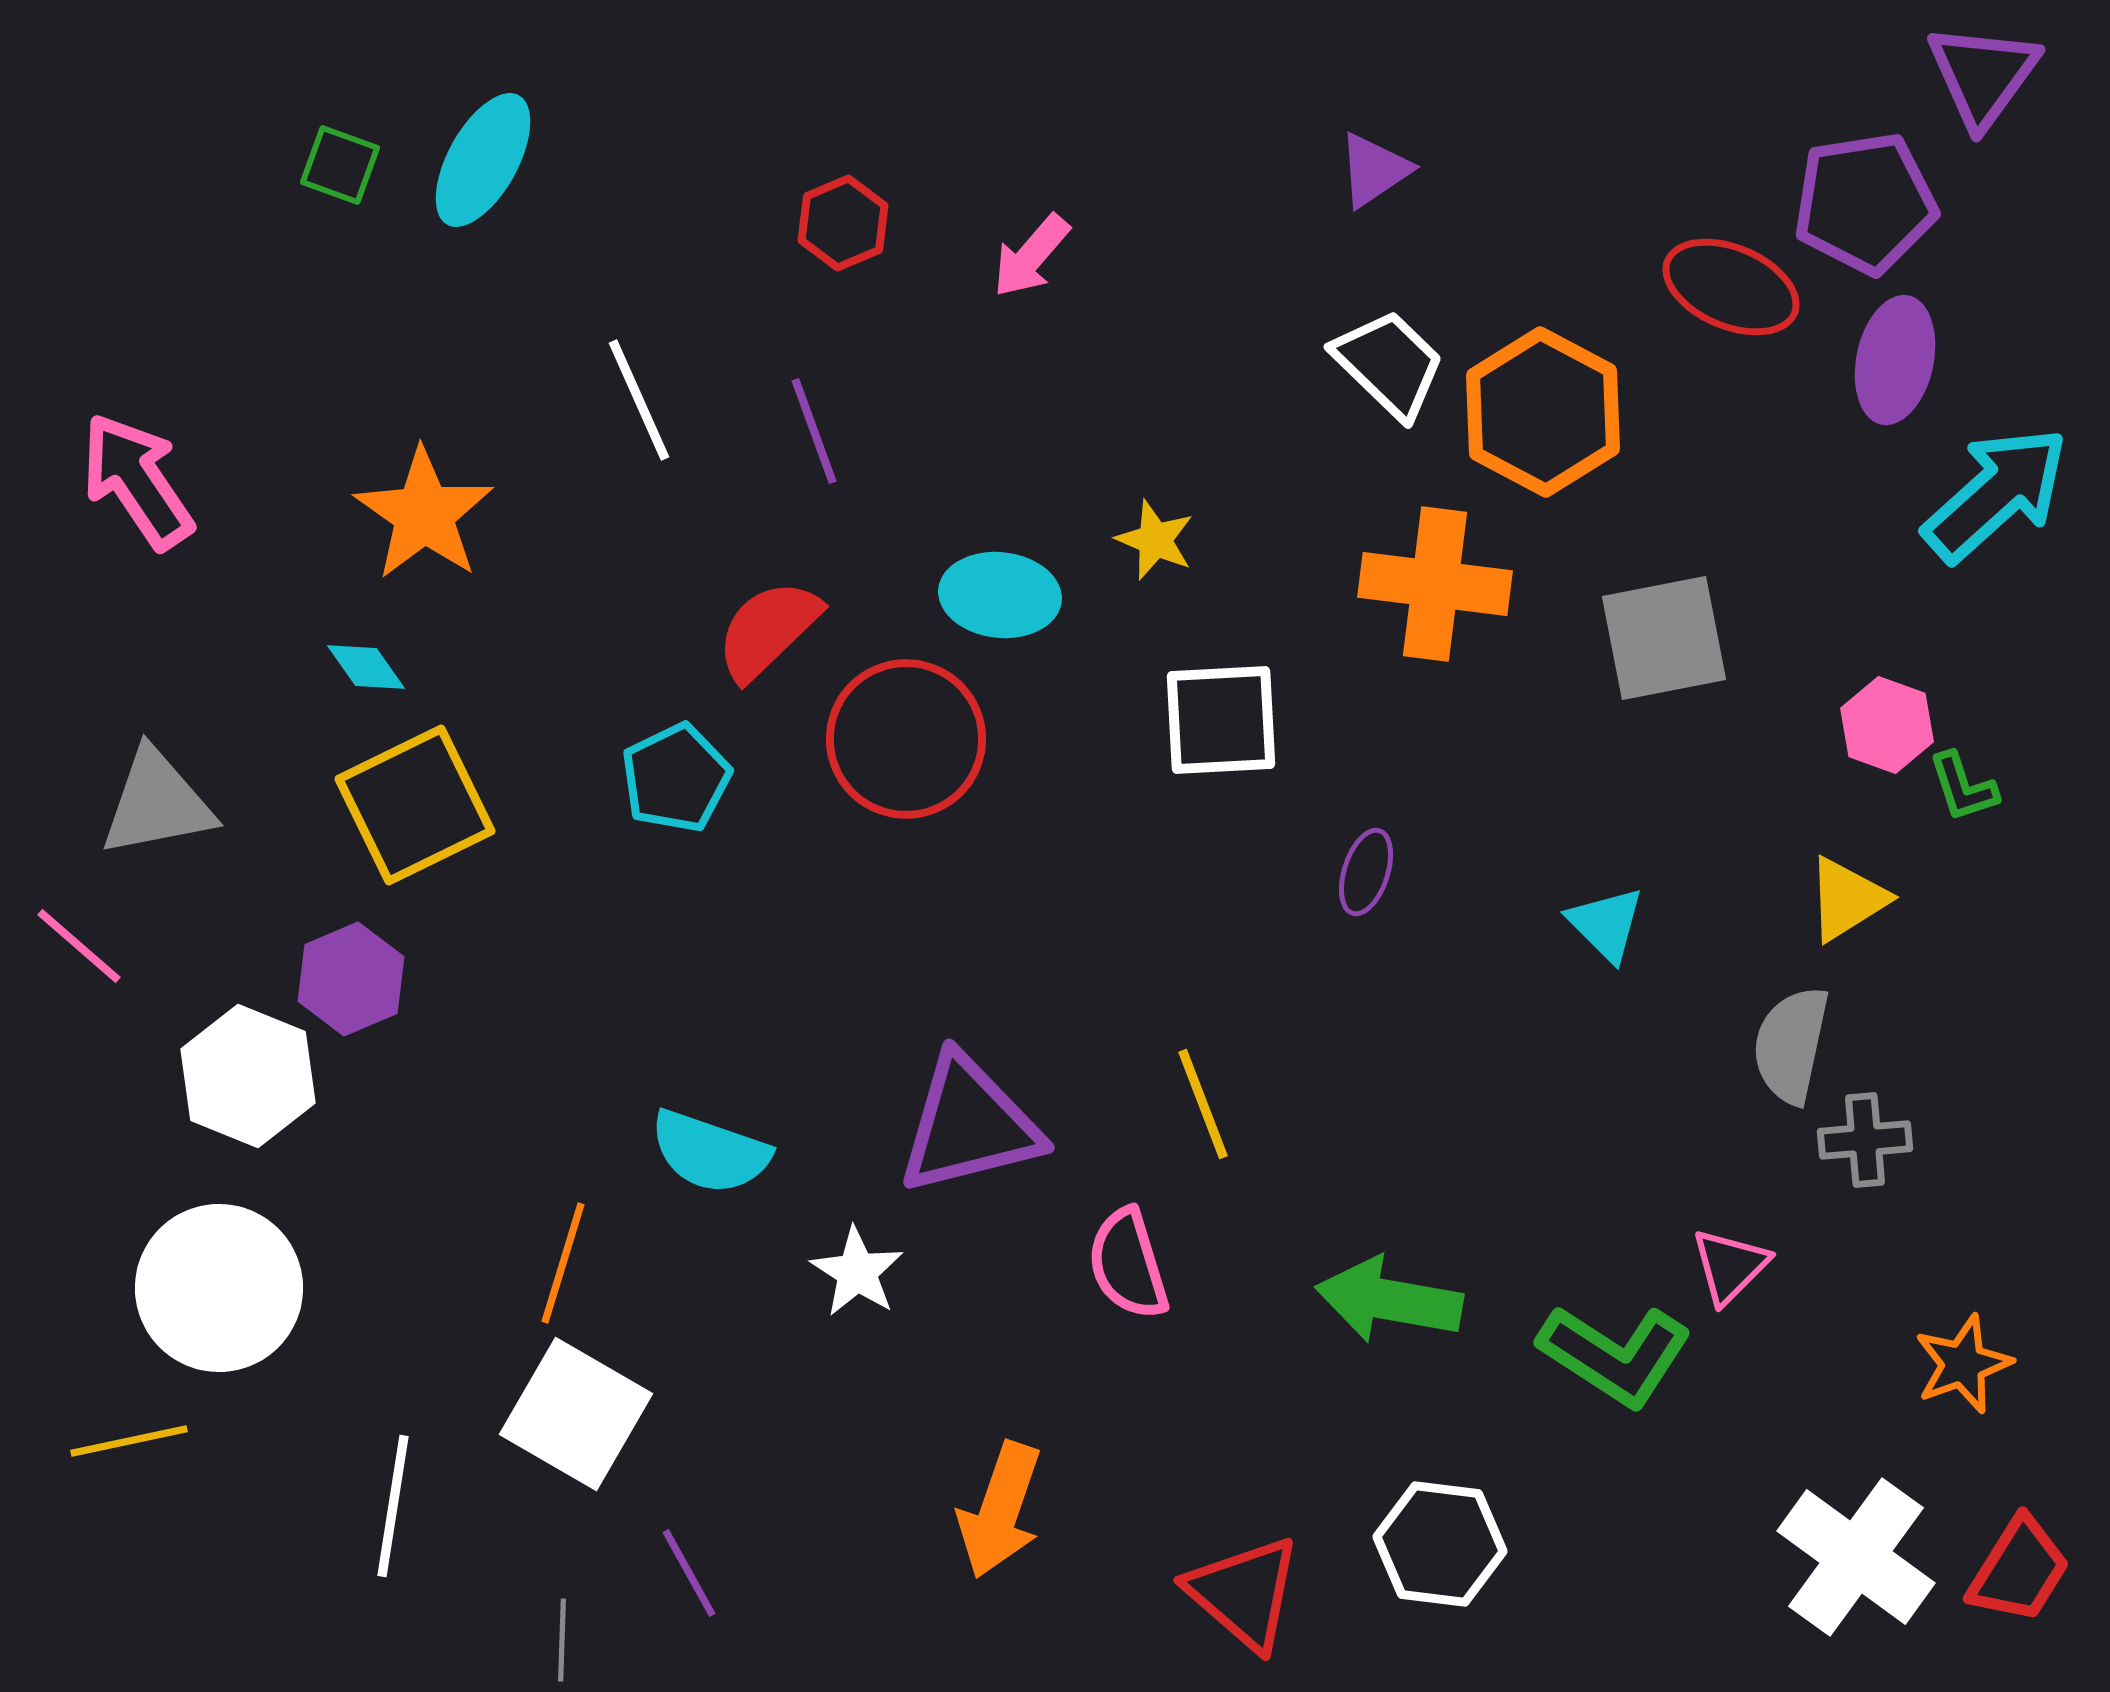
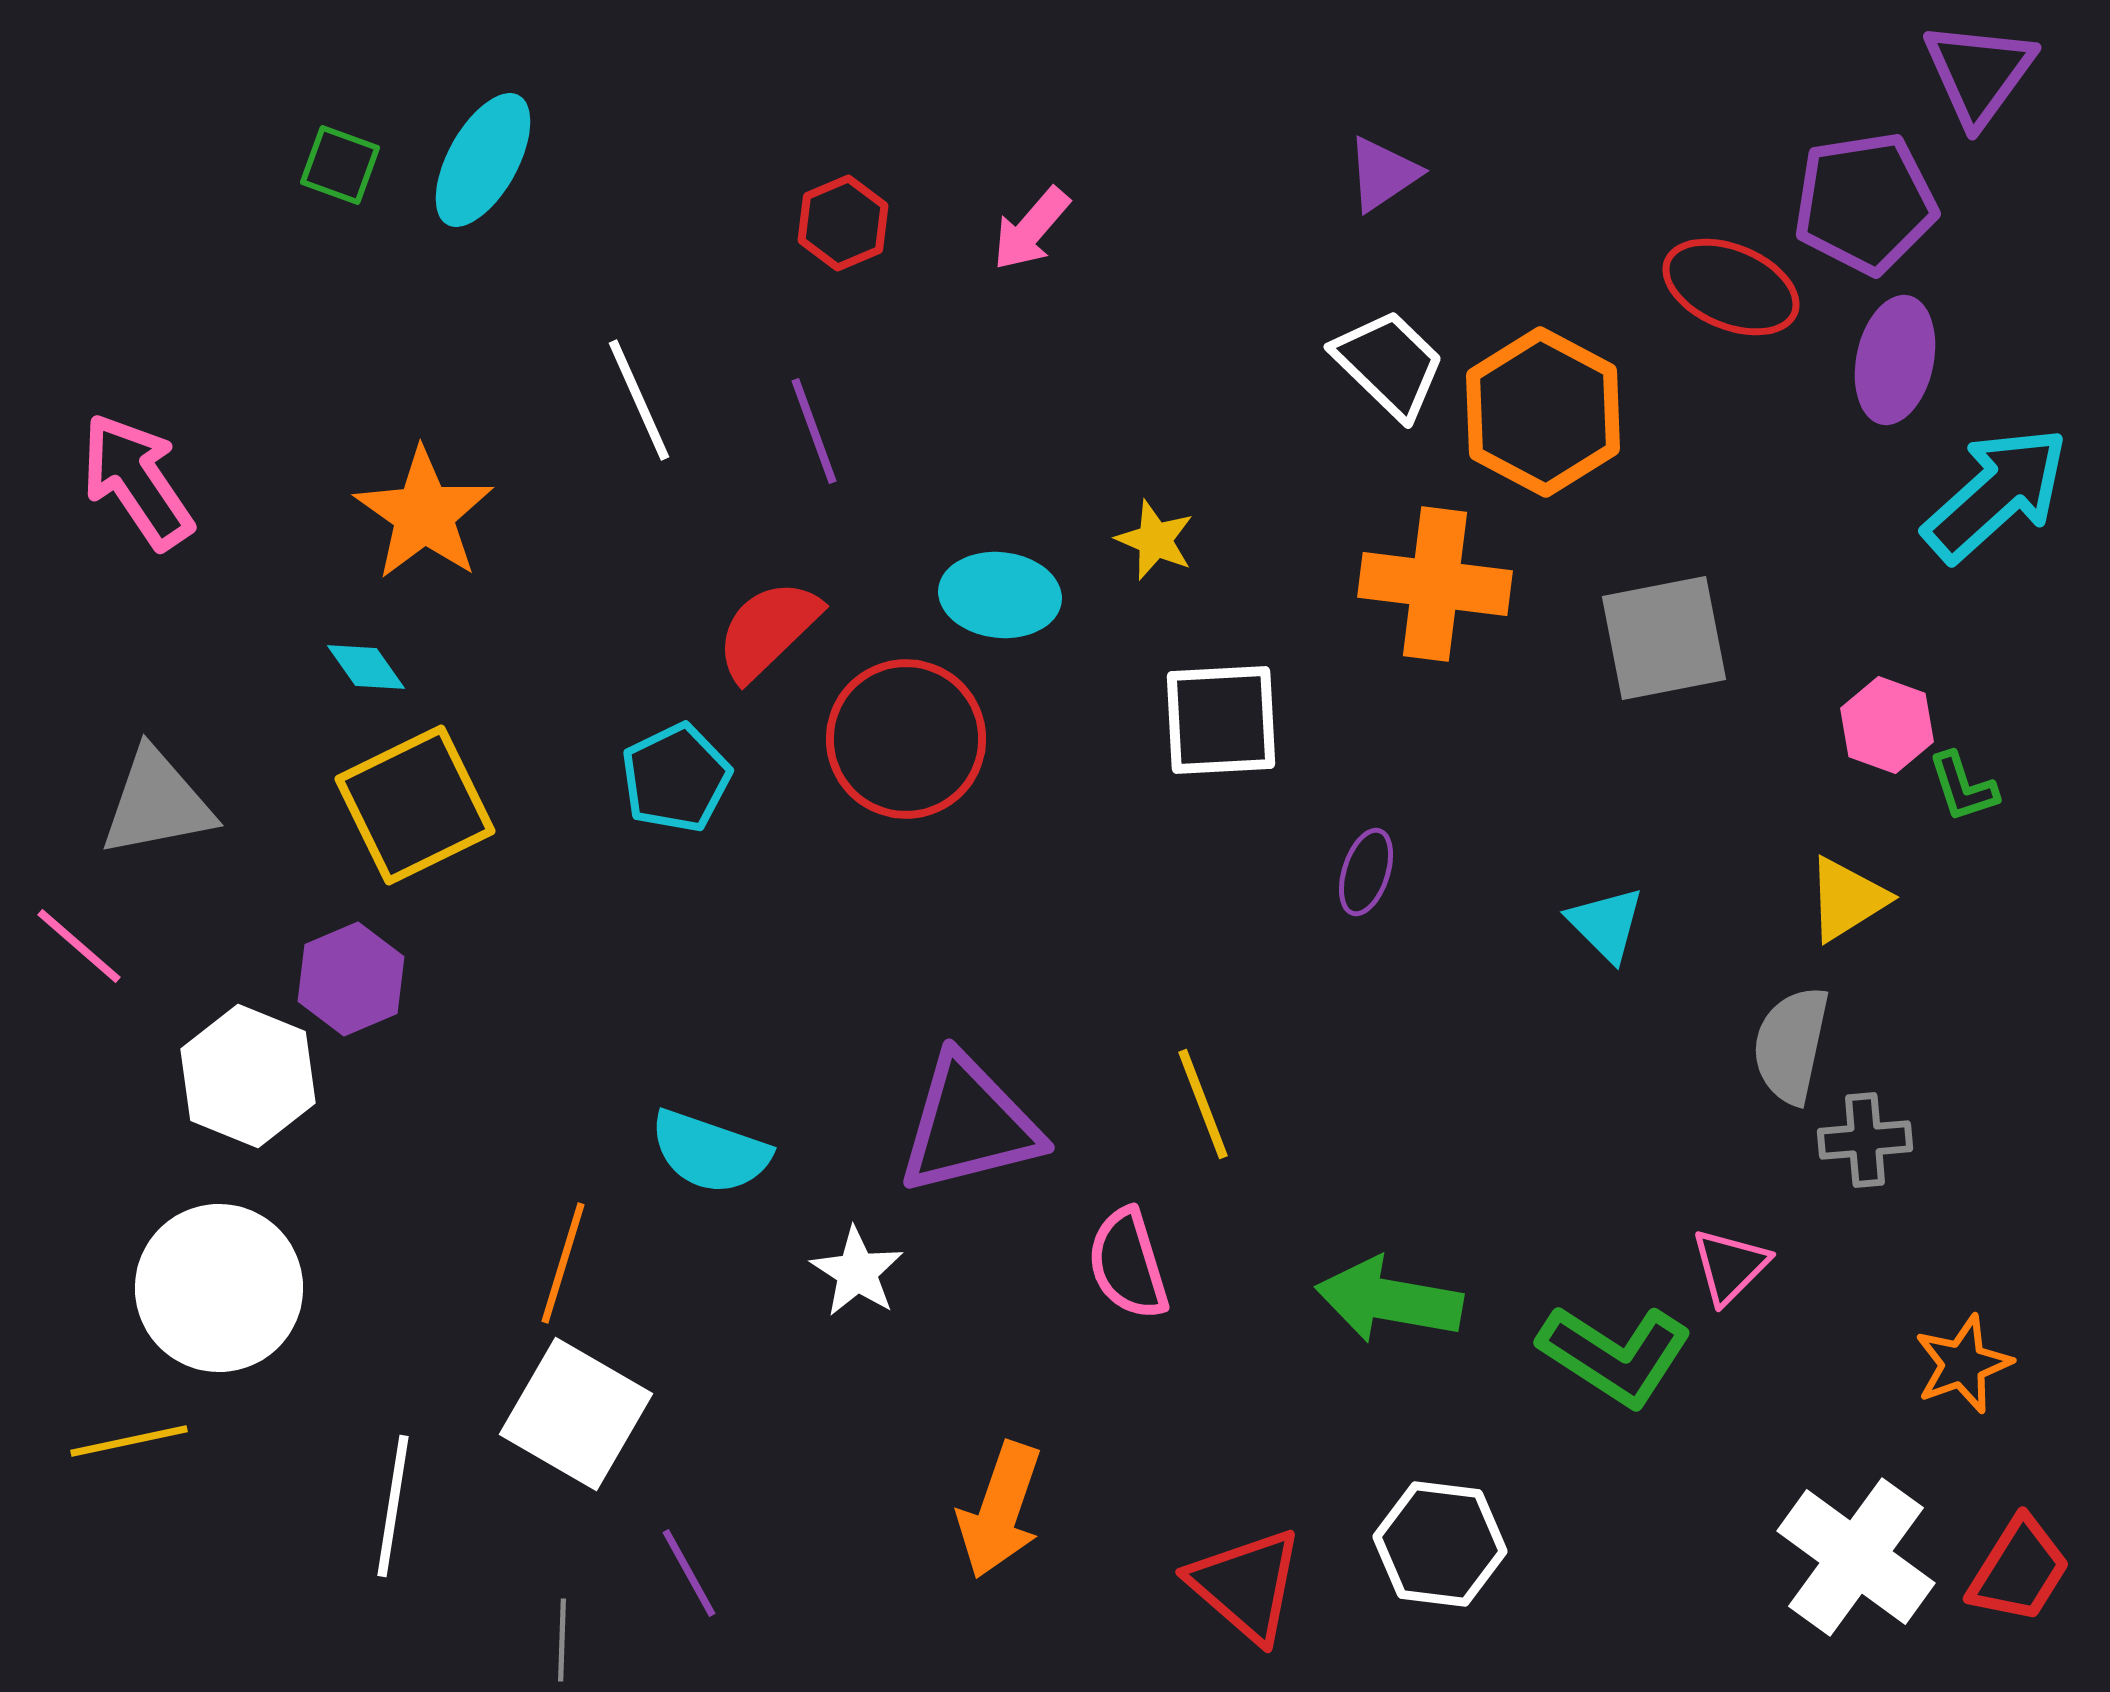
purple triangle at (1983, 75): moved 4 px left, 2 px up
purple triangle at (1374, 170): moved 9 px right, 4 px down
pink arrow at (1031, 256): moved 27 px up
red triangle at (1244, 1593): moved 2 px right, 8 px up
